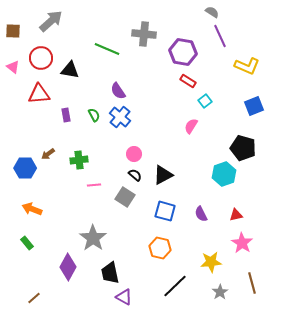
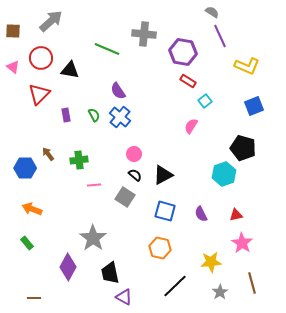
red triangle at (39, 94): rotated 40 degrees counterclockwise
brown arrow at (48, 154): rotated 88 degrees clockwise
brown line at (34, 298): rotated 40 degrees clockwise
